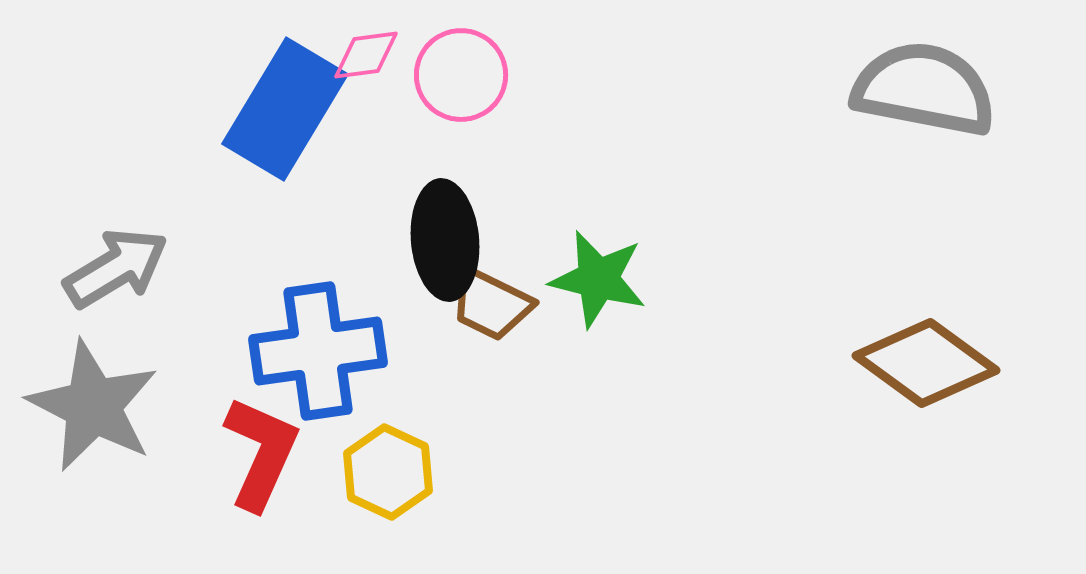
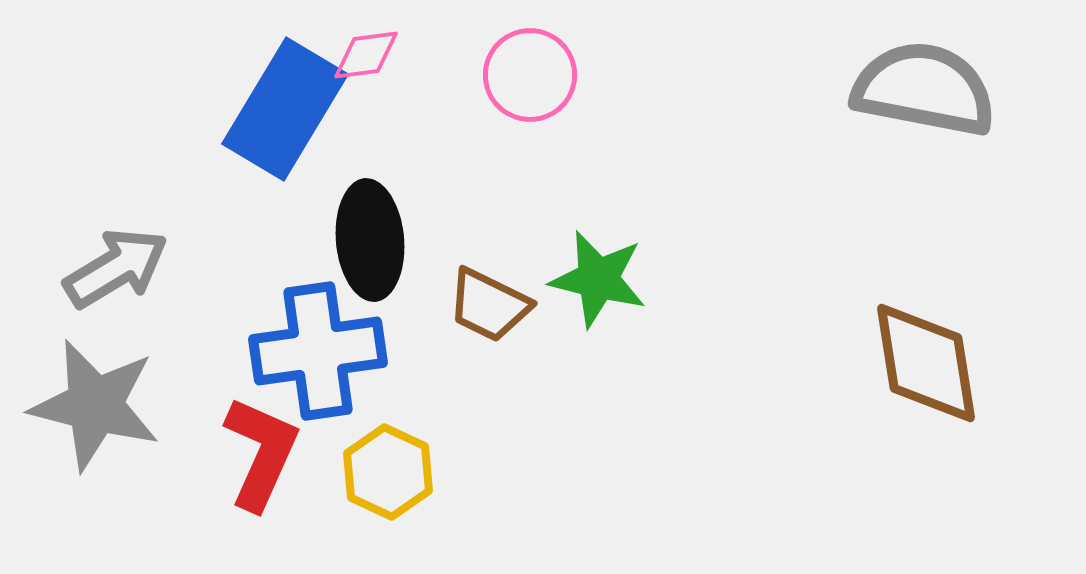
pink circle: moved 69 px right
black ellipse: moved 75 px left
brown trapezoid: moved 2 px left, 1 px down
brown diamond: rotated 45 degrees clockwise
gray star: moved 2 px right, 1 px up; rotated 13 degrees counterclockwise
